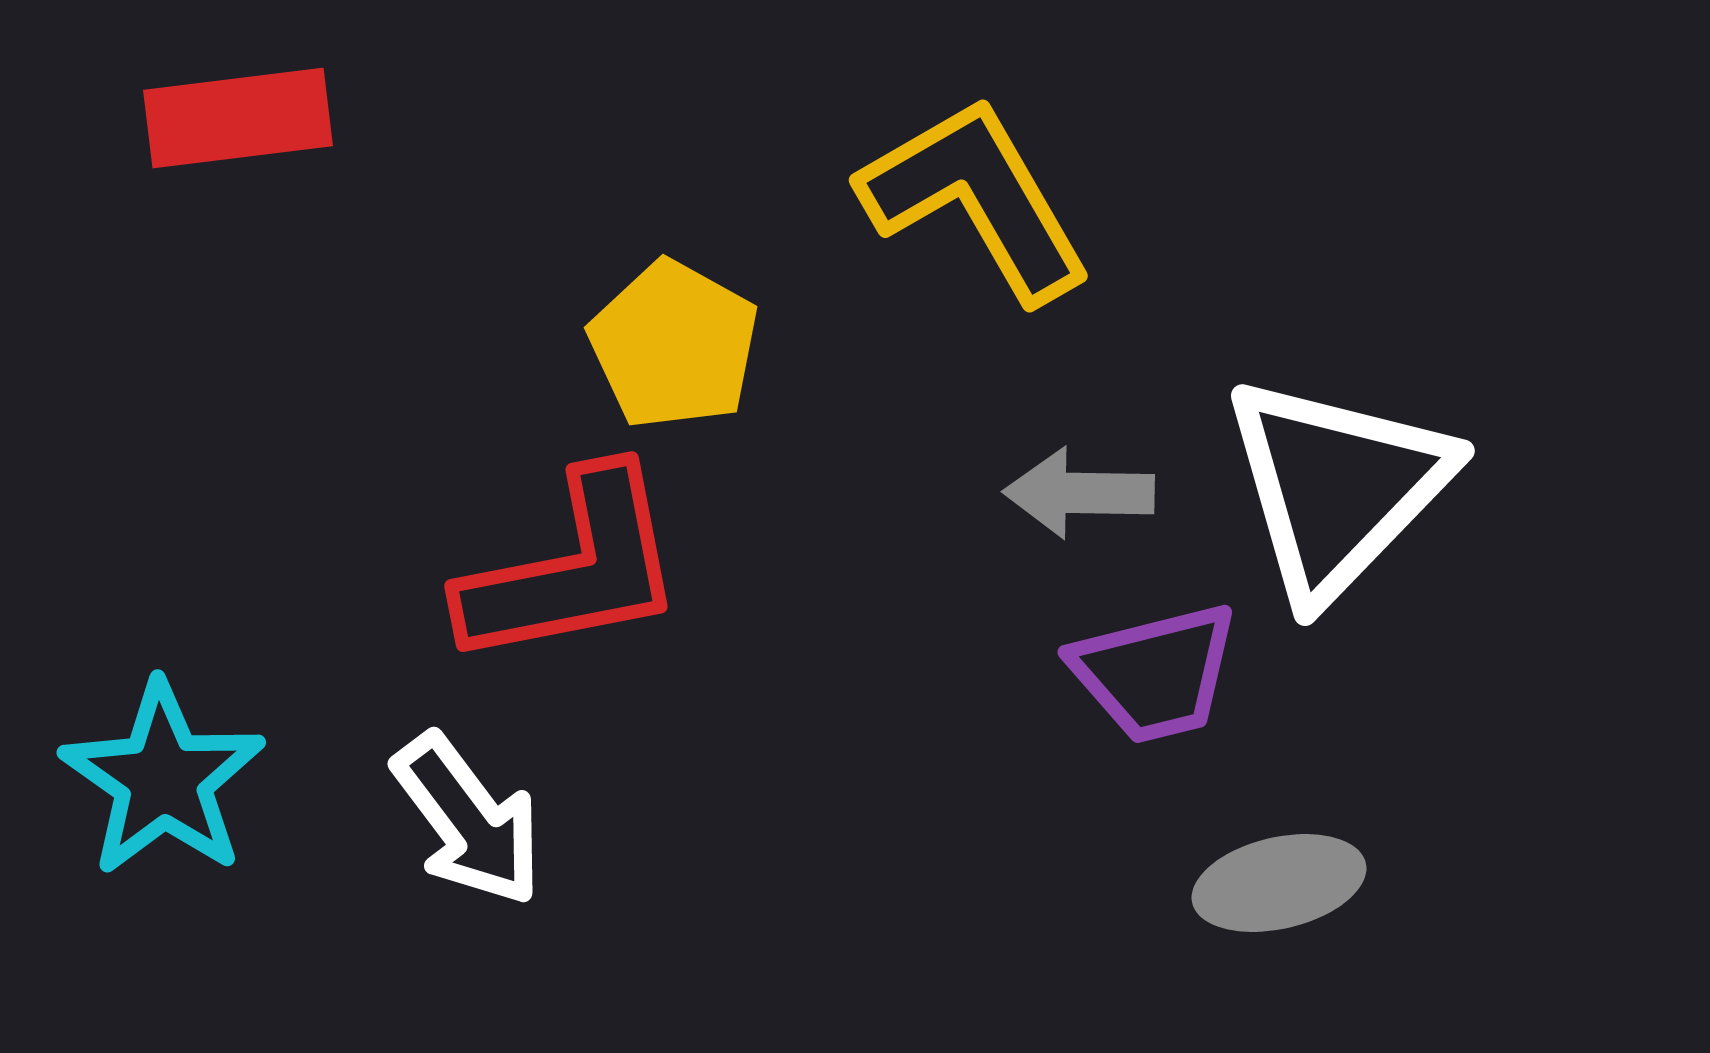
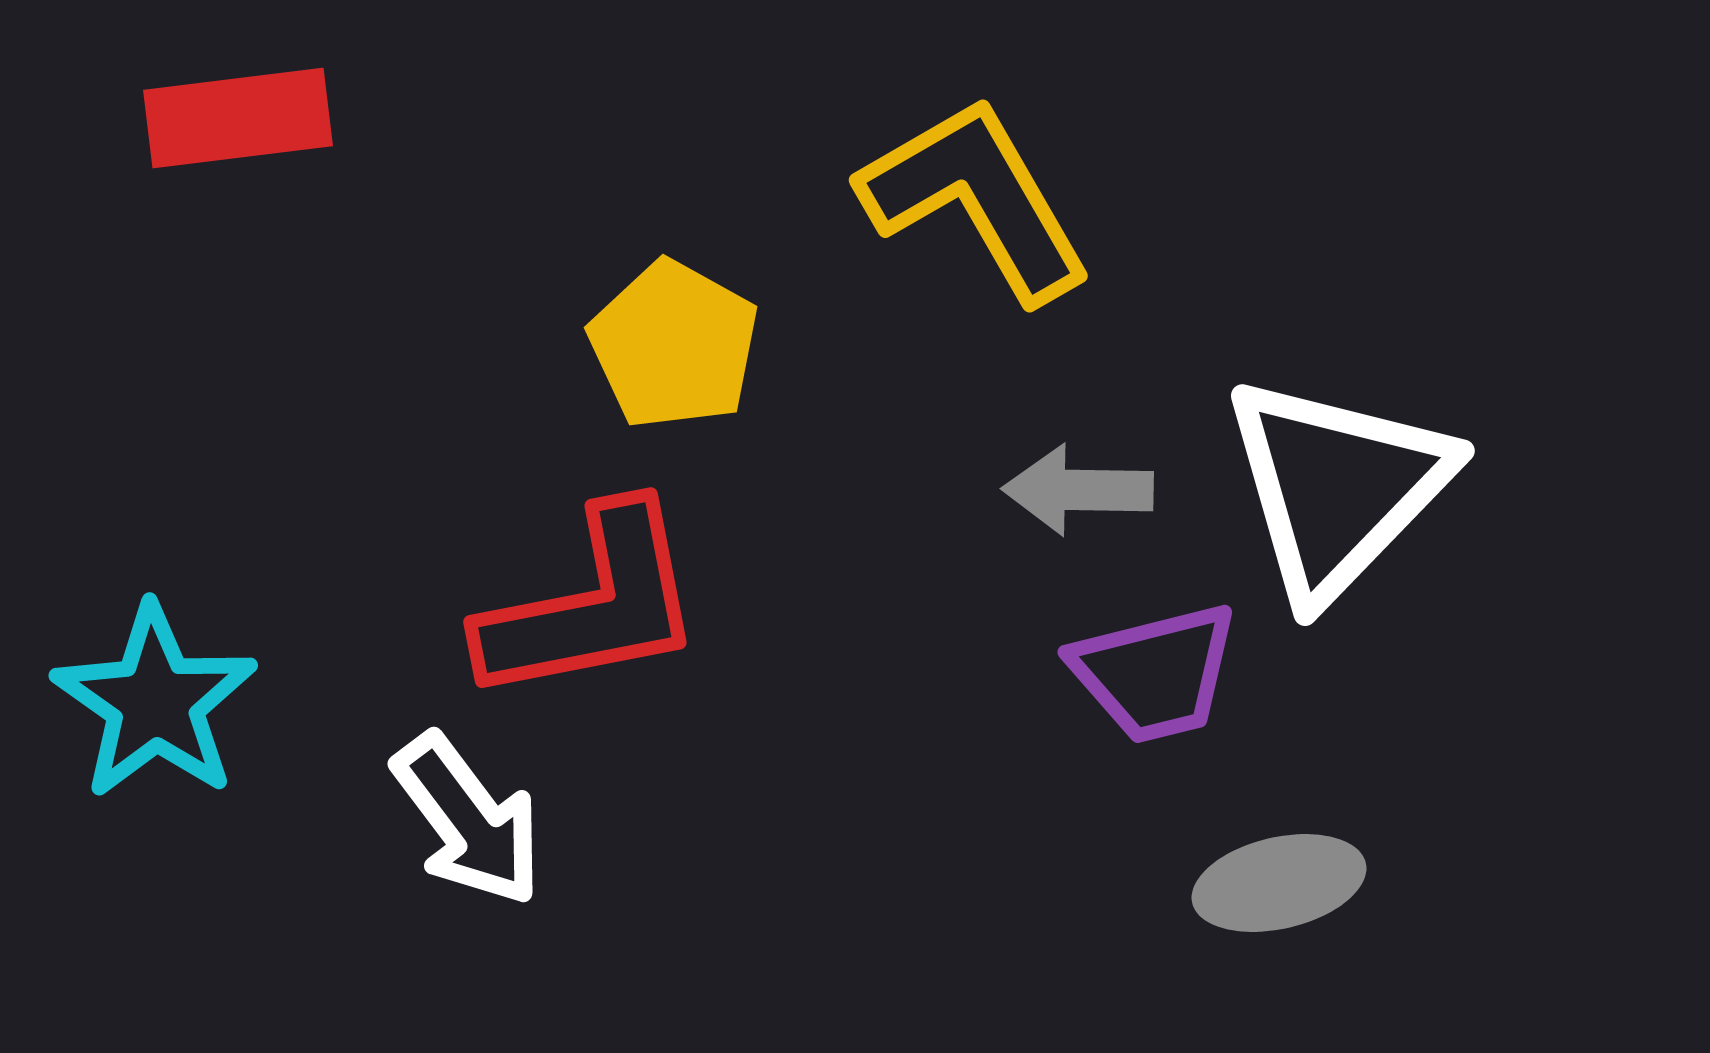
gray arrow: moved 1 px left, 3 px up
red L-shape: moved 19 px right, 36 px down
cyan star: moved 8 px left, 77 px up
